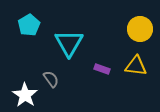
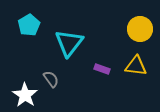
cyan triangle: rotated 8 degrees clockwise
